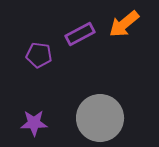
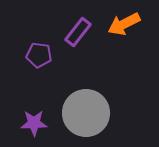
orange arrow: rotated 12 degrees clockwise
purple rectangle: moved 2 px left, 2 px up; rotated 24 degrees counterclockwise
gray circle: moved 14 px left, 5 px up
